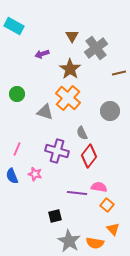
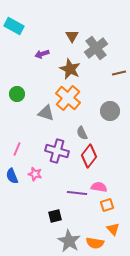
brown star: rotated 10 degrees counterclockwise
gray triangle: moved 1 px right, 1 px down
orange square: rotated 32 degrees clockwise
